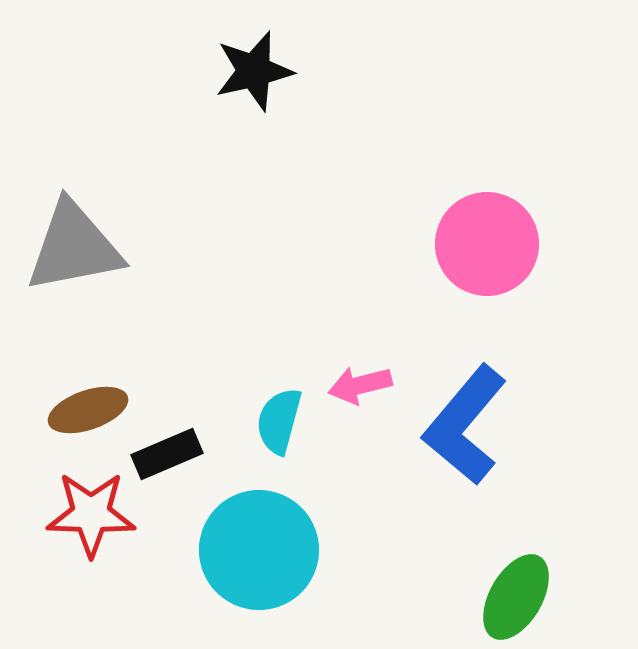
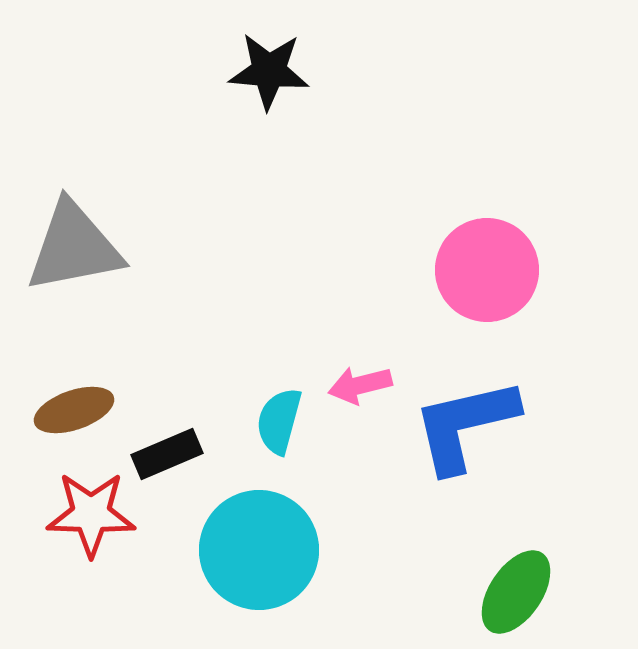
black star: moved 15 px right; rotated 18 degrees clockwise
pink circle: moved 26 px down
brown ellipse: moved 14 px left
blue L-shape: rotated 37 degrees clockwise
green ellipse: moved 5 px up; rotated 4 degrees clockwise
